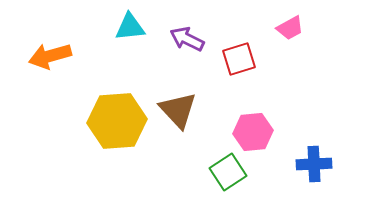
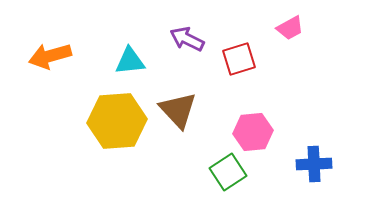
cyan triangle: moved 34 px down
